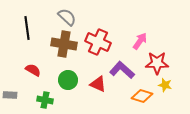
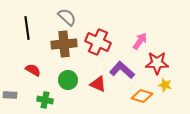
brown cross: rotated 15 degrees counterclockwise
